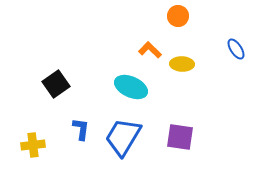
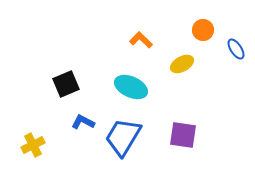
orange circle: moved 25 px right, 14 px down
orange L-shape: moved 9 px left, 10 px up
yellow ellipse: rotated 30 degrees counterclockwise
black square: moved 10 px right; rotated 12 degrees clockwise
blue L-shape: moved 2 px right, 7 px up; rotated 70 degrees counterclockwise
purple square: moved 3 px right, 2 px up
yellow cross: rotated 20 degrees counterclockwise
